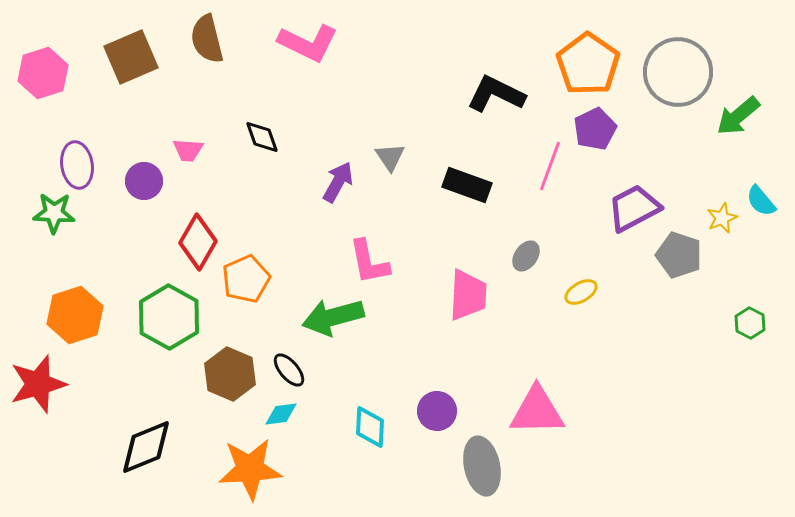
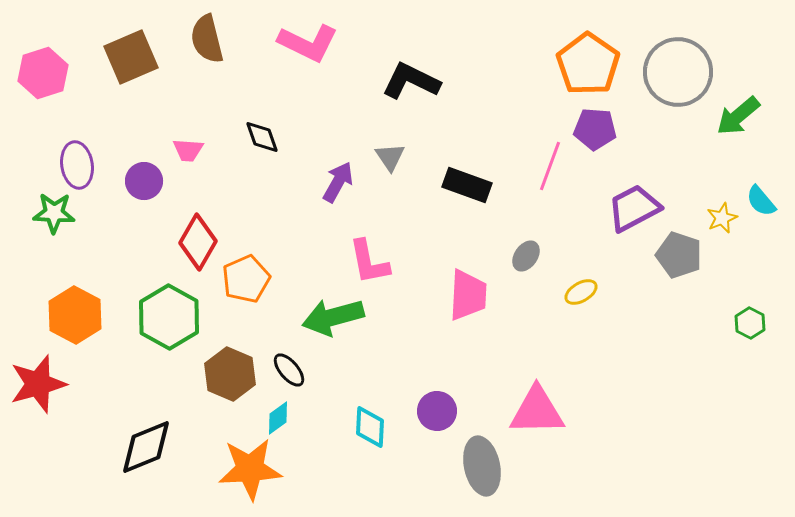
black L-shape at (496, 94): moved 85 px left, 13 px up
purple pentagon at (595, 129): rotated 30 degrees clockwise
orange hexagon at (75, 315): rotated 14 degrees counterclockwise
cyan diamond at (281, 414): moved 3 px left, 4 px down; rotated 28 degrees counterclockwise
